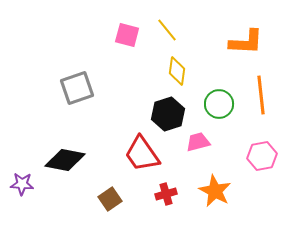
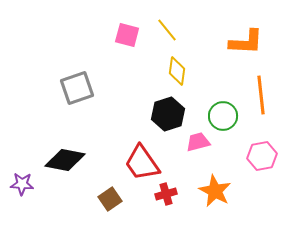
green circle: moved 4 px right, 12 px down
red trapezoid: moved 9 px down
